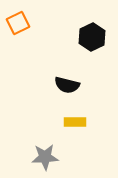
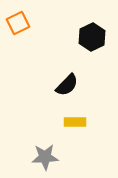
black semicircle: rotated 60 degrees counterclockwise
